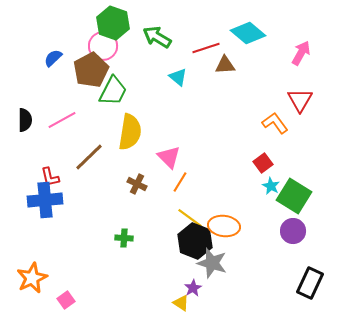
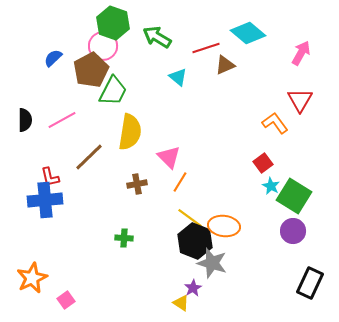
brown triangle: rotated 20 degrees counterclockwise
brown cross: rotated 36 degrees counterclockwise
